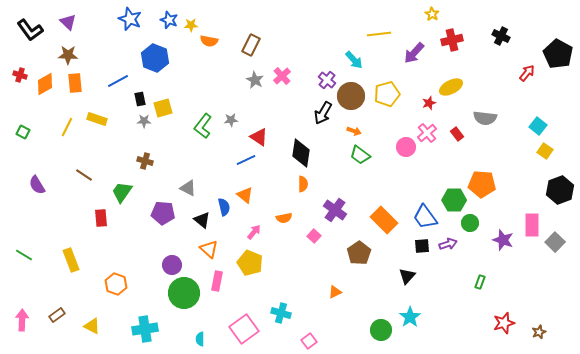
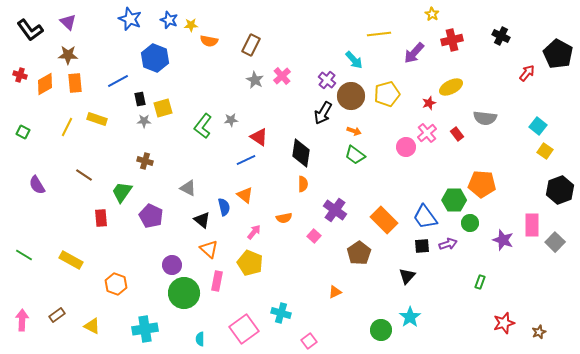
green trapezoid at (360, 155): moved 5 px left
purple pentagon at (163, 213): moved 12 px left, 3 px down; rotated 20 degrees clockwise
yellow rectangle at (71, 260): rotated 40 degrees counterclockwise
